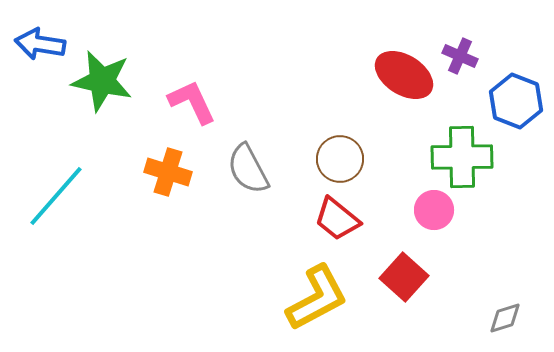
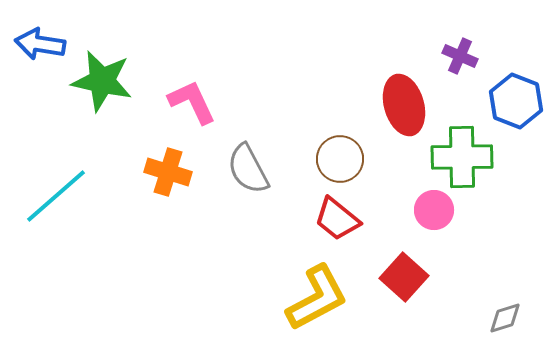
red ellipse: moved 30 px down; rotated 42 degrees clockwise
cyan line: rotated 8 degrees clockwise
